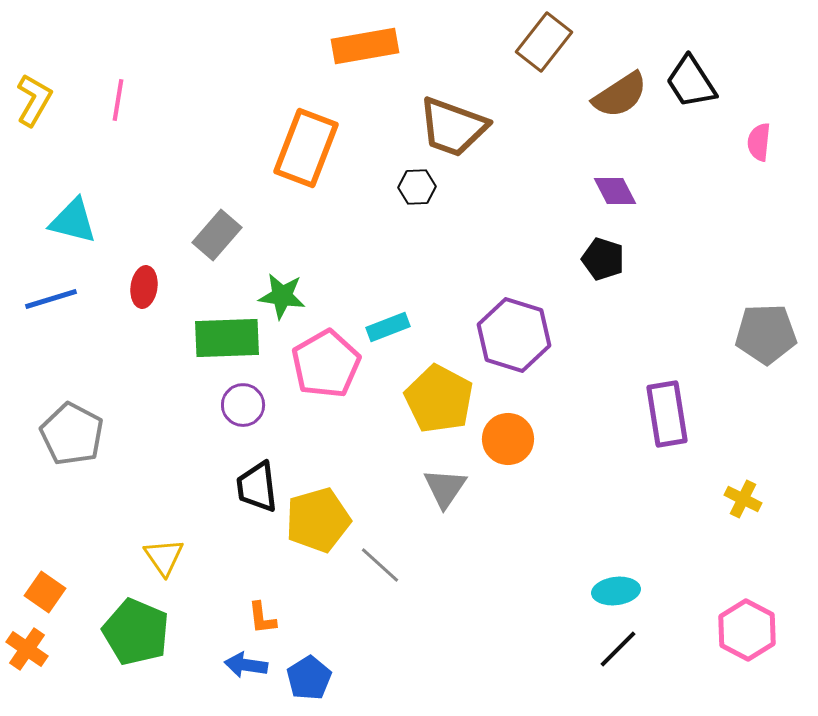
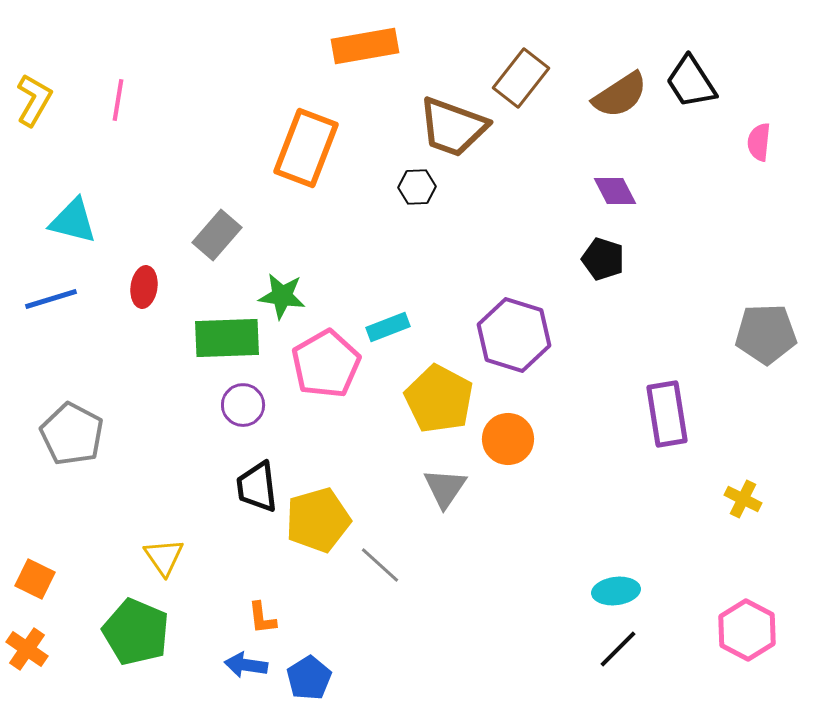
brown rectangle at (544, 42): moved 23 px left, 36 px down
orange square at (45, 592): moved 10 px left, 13 px up; rotated 9 degrees counterclockwise
